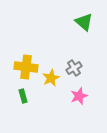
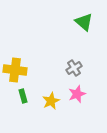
yellow cross: moved 11 px left, 3 px down
yellow star: moved 23 px down
pink star: moved 2 px left, 2 px up
